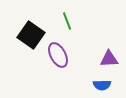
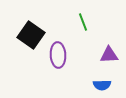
green line: moved 16 px right, 1 px down
purple ellipse: rotated 25 degrees clockwise
purple triangle: moved 4 px up
